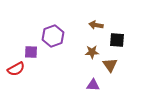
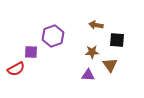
purple triangle: moved 5 px left, 10 px up
